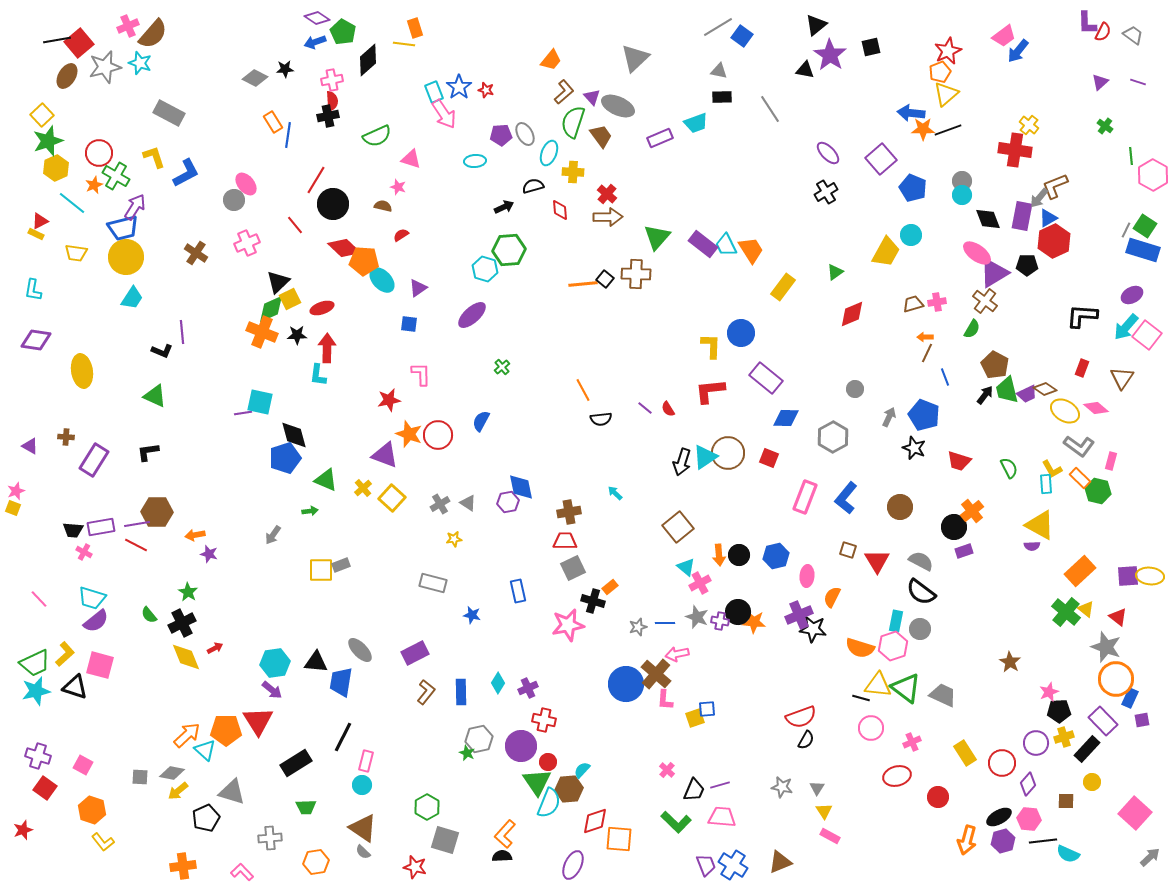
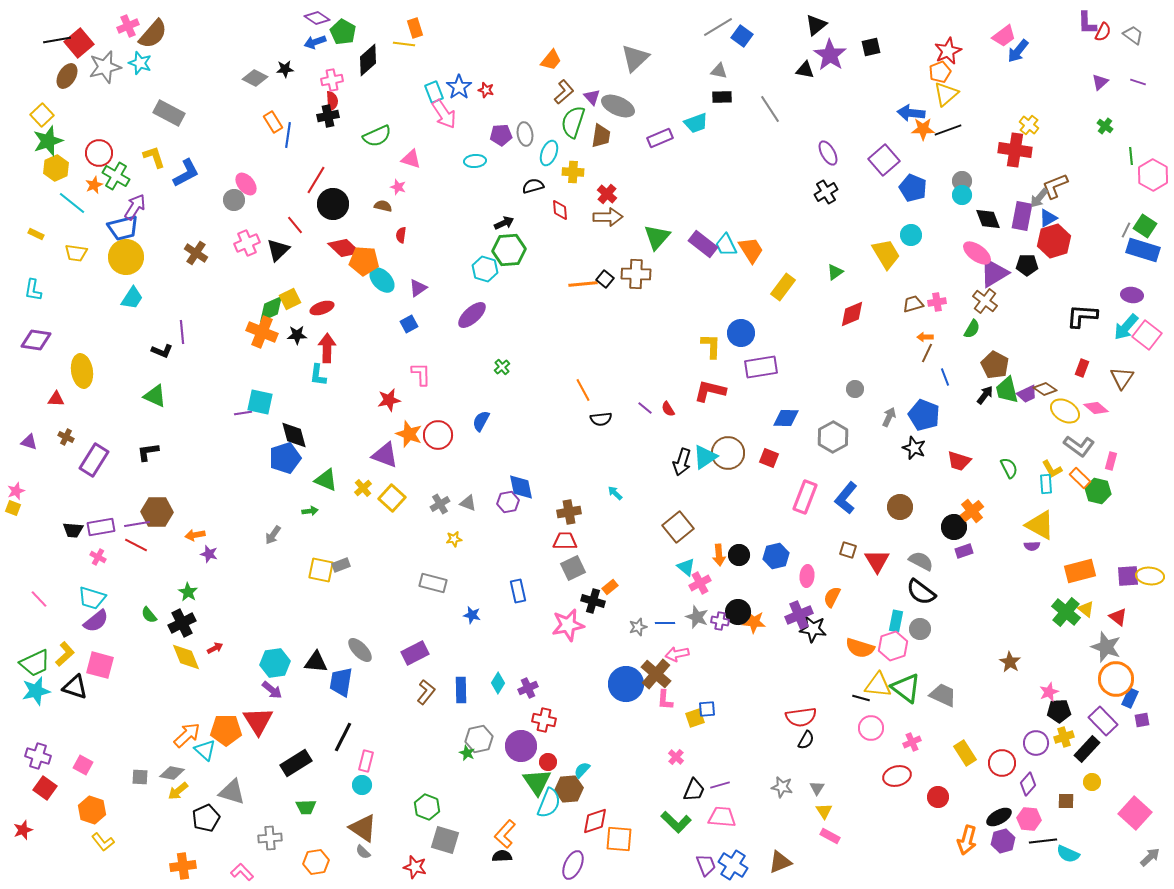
gray ellipse at (525, 134): rotated 20 degrees clockwise
brown trapezoid at (601, 136): rotated 45 degrees clockwise
purple ellipse at (828, 153): rotated 15 degrees clockwise
purple square at (881, 159): moved 3 px right, 1 px down
black arrow at (504, 207): moved 16 px down
red triangle at (40, 221): moved 16 px right, 178 px down; rotated 30 degrees clockwise
red semicircle at (401, 235): rotated 49 degrees counterclockwise
red hexagon at (1054, 241): rotated 8 degrees clockwise
yellow trapezoid at (886, 252): moved 2 px down; rotated 60 degrees counterclockwise
black triangle at (278, 282): moved 32 px up
purple ellipse at (1132, 295): rotated 35 degrees clockwise
blue square at (409, 324): rotated 36 degrees counterclockwise
purple rectangle at (766, 378): moved 5 px left, 11 px up; rotated 48 degrees counterclockwise
red L-shape at (710, 391): rotated 20 degrees clockwise
brown cross at (66, 437): rotated 21 degrees clockwise
purple triangle at (30, 446): moved 1 px left, 4 px up; rotated 12 degrees counterclockwise
gray triangle at (468, 503): rotated 12 degrees counterclockwise
pink cross at (84, 552): moved 14 px right, 5 px down
yellow square at (321, 570): rotated 12 degrees clockwise
orange rectangle at (1080, 571): rotated 28 degrees clockwise
blue rectangle at (461, 692): moved 2 px up
red semicircle at (801, 717): rotated 12 degrees clockwise
pink cross at (667, 770): moved 9 px right, 13 px up
green hexagon at (427, 807): rotated 10 degrees counterclockwise
